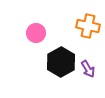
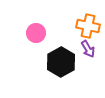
purple arrow: moved 20 px up
